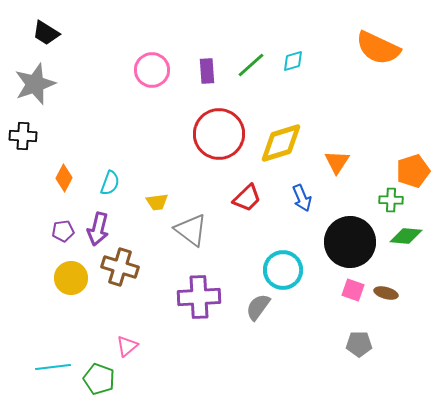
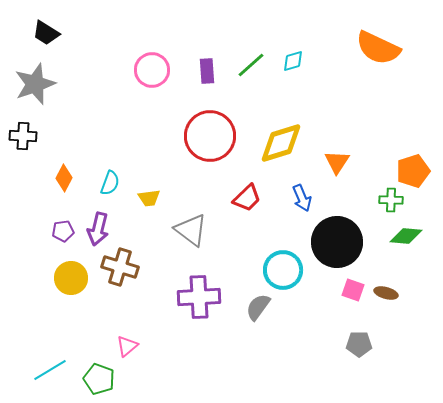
red circle: moved 9 px left, 2 px down
yellow trapezoid: moved 8 px left, 4 px up
black circle: moved 13 px left
cyan line: moved 3 px left, 3 px down; rotated 24 degrees counterclockwise
